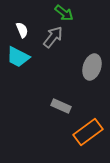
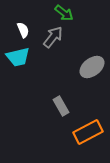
white semicircle: moved 1 px right
cyan trapezoid: rotated 40 degrees counterclockwise
gray ellipse: rotated 35 degrees clockwise
gray rectangle: rotated 36 degrees clockwise
orange rectangle: rotated 8 degrees clockwise
